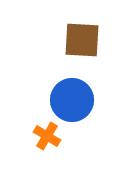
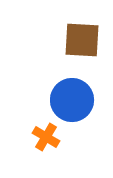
orange cross: moved 1 px left, 1 px down
